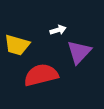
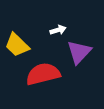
yellow trapezoid: rotated 28 degrees clockwise
red semicircle: moved 2 px right, 1 px up
